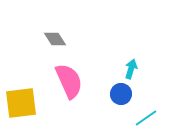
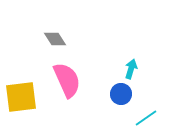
pink semicircle: moved 2 px left, 1 px up
yellow square: moved 6 px up
